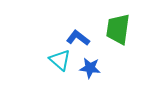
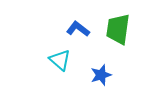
blue L-shape: moved 9 px up
blue star: moved 11 px right, 7 px down; rotated 25 degrees counterclockwise
